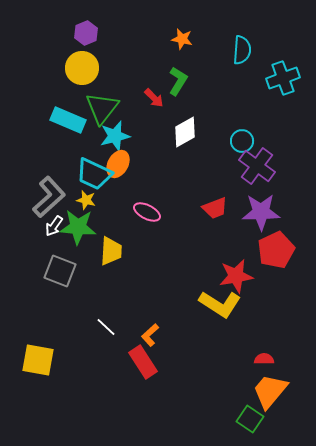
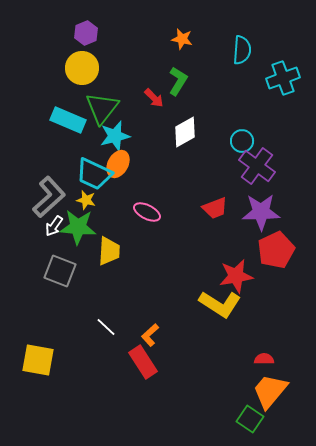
yellow trapezoid: moved 2 px left
